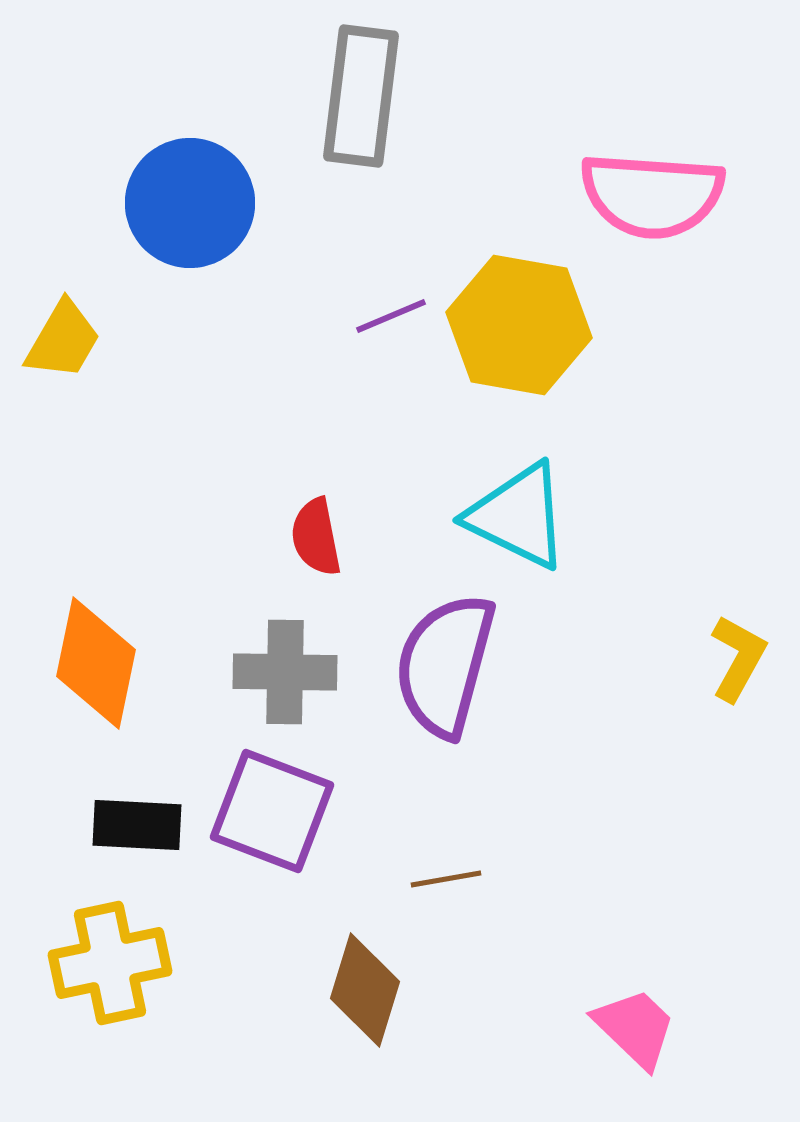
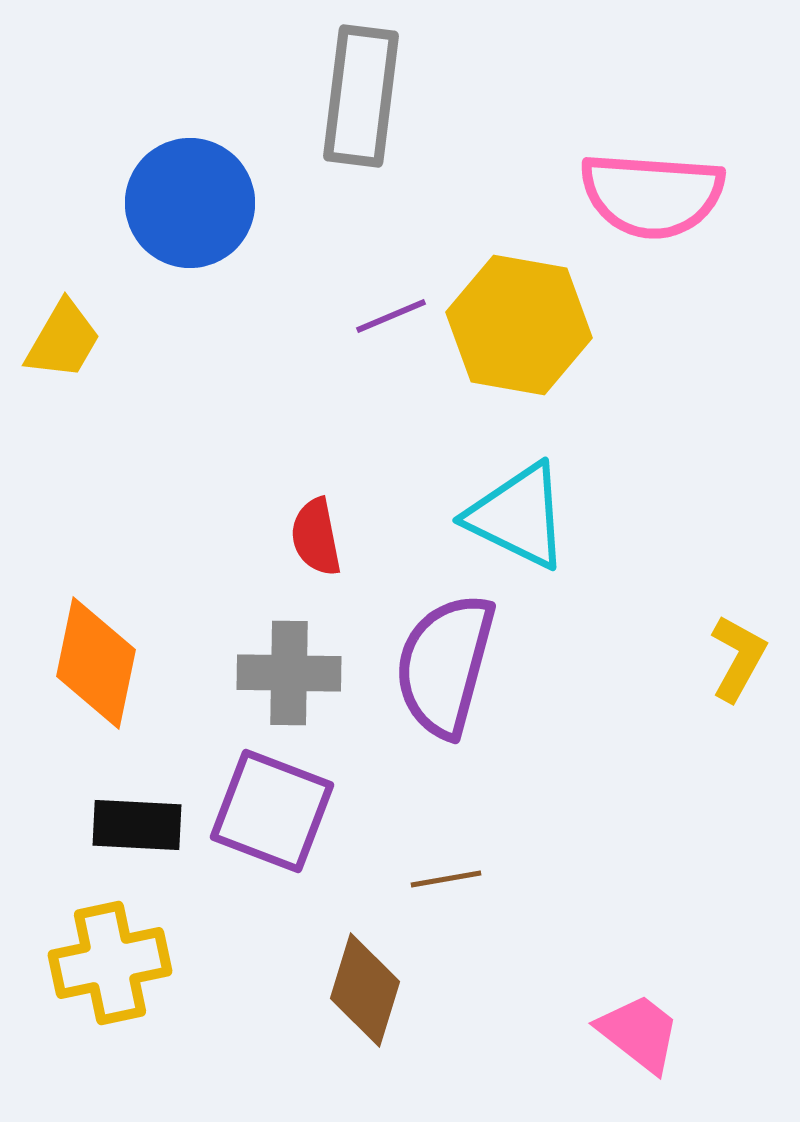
gray cross: moved 4 px right, 1 px down
pink trapezoid: moved 4 px right, 5 px down; rotated 6 degrees counterclockwise
